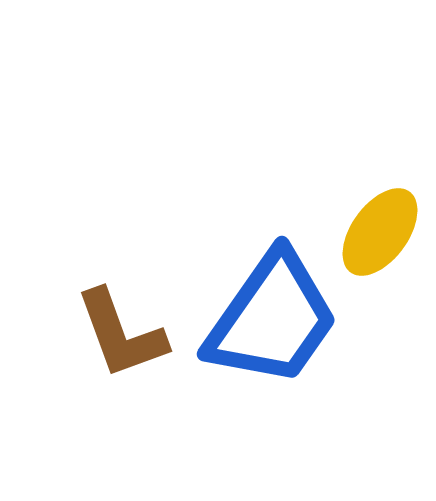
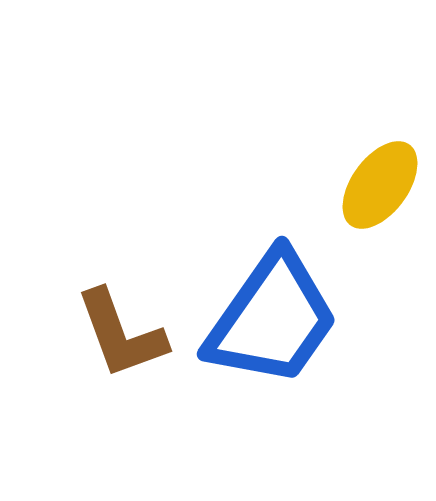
yellow ellipse: moved 47 px up
